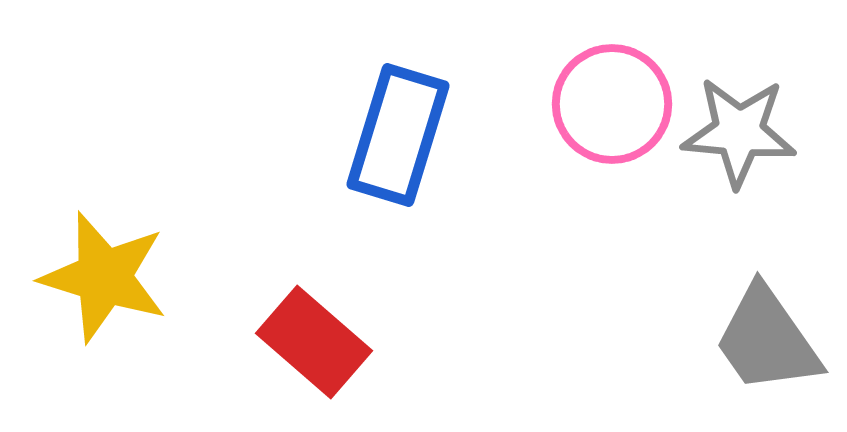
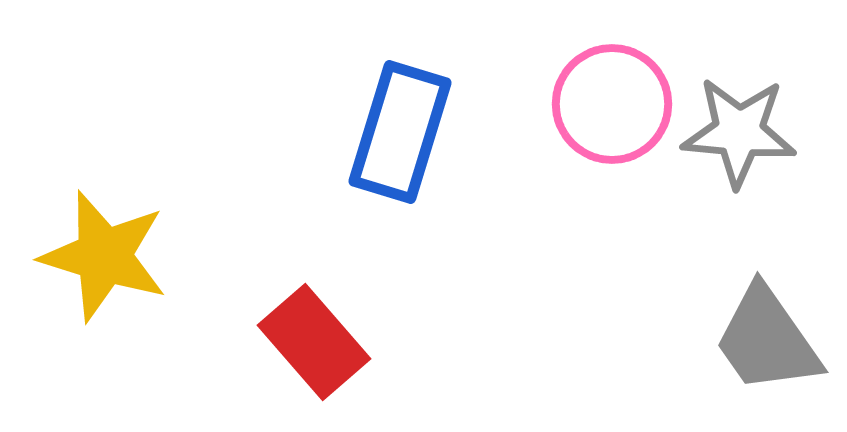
blue rectangle: moved 2 px right, 3 px up
yellow star: moved 21 px up
red rectangle: rotated 8 degrees clockwise
